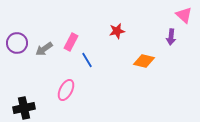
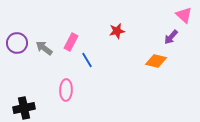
purple arrow: rotated 35 degrees clockwise
gray arrow: moved 1 px up; rotated 72 degrees clockwise
orange diamond: moved 12 px right
pink ellipse: rotated 25 degrees counterclockwise
